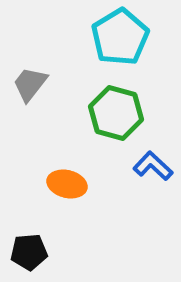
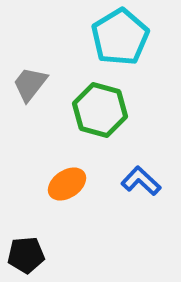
green hexagon: moved 16 px left, 3 px up
blue L-shape: moved 12 px left, 15 px down
orange ellipse: rotated 48 degrees counterclockwise
black pentagon: moved 3 px left, 3 px down
